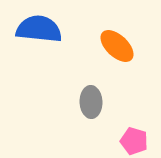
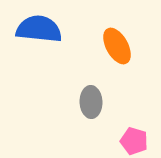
orange ellipse: rotated 18 degrees clockwise
